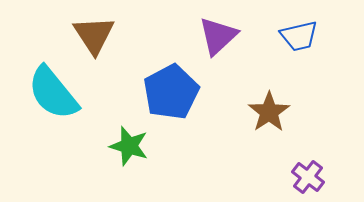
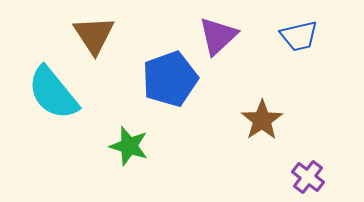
blue pentagon: moved 1 px left, 13 px up; rotated 8 degrees clockwise
brown star: moved 7 px left, 8 px down
